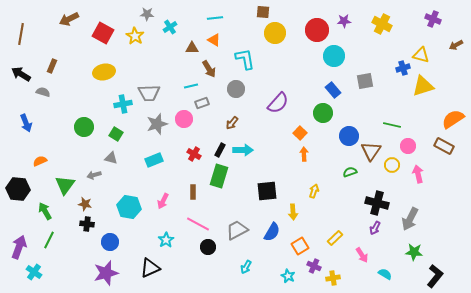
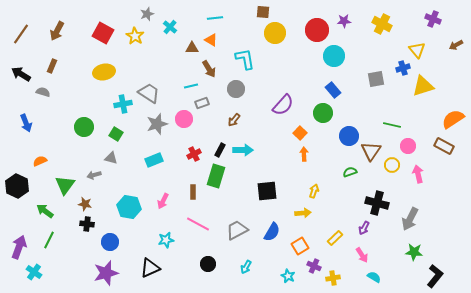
gray star at (147, 14): rotated 24 degrees counterclockwise
brown arrow at (69, 19): moved 12 px left, 12 px down; rotated 36 degrees counterclockwise
cyan cross at (170, 27): rotated 16 degrees counterclockwise
brown line at (21, 34): rotated 25 degrees clockwise
orange triangle at (214, 40): moved 3 px left
yellow triangle at (421, 55): moved 4 px left, 5 px up; rotated 36 degrees clockwise
gray square at (365, 81): moved 11 px right, 2 px up
gray trapezoid at (149, 93): rotated 145 degrees counterclockwise
purple semicircle at (278, 103): moved 5 px right, 2 px down
brown arrow at (232, 123): moved 2 px right, 3 px up
red cross at (194, 154): rotated 32 degrees clockwise
green rectangle at (219, 176): moved 3 px left
black hexagon at (18, 189): moved 1 px left, 3 px up; rotated 20 degrees clockwise
green arrow at (45, 211): rotated 24 degrees counterclockwise
yellow arrow at (293, 212): moved 10 px right, 1 px down; rotated 91 degrees counterclockwise
purple arrow at (375, 228): moved 11 px left
cyan star at (166, 240): rotated 21 degrees clockwise
black circle at (208, 247): moved 17 px down
cyan semicircle at (385, 274): moved 11 px left, 3 px down
